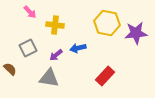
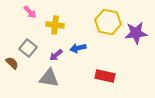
yellow hexagon: moved 1 px right, 1 px up
gray square: rotated 24 degrees counterclockwise
brown semicircle: moved 2 px right, 6 px up
red rectangle: rotated 60 degrees clockwise
